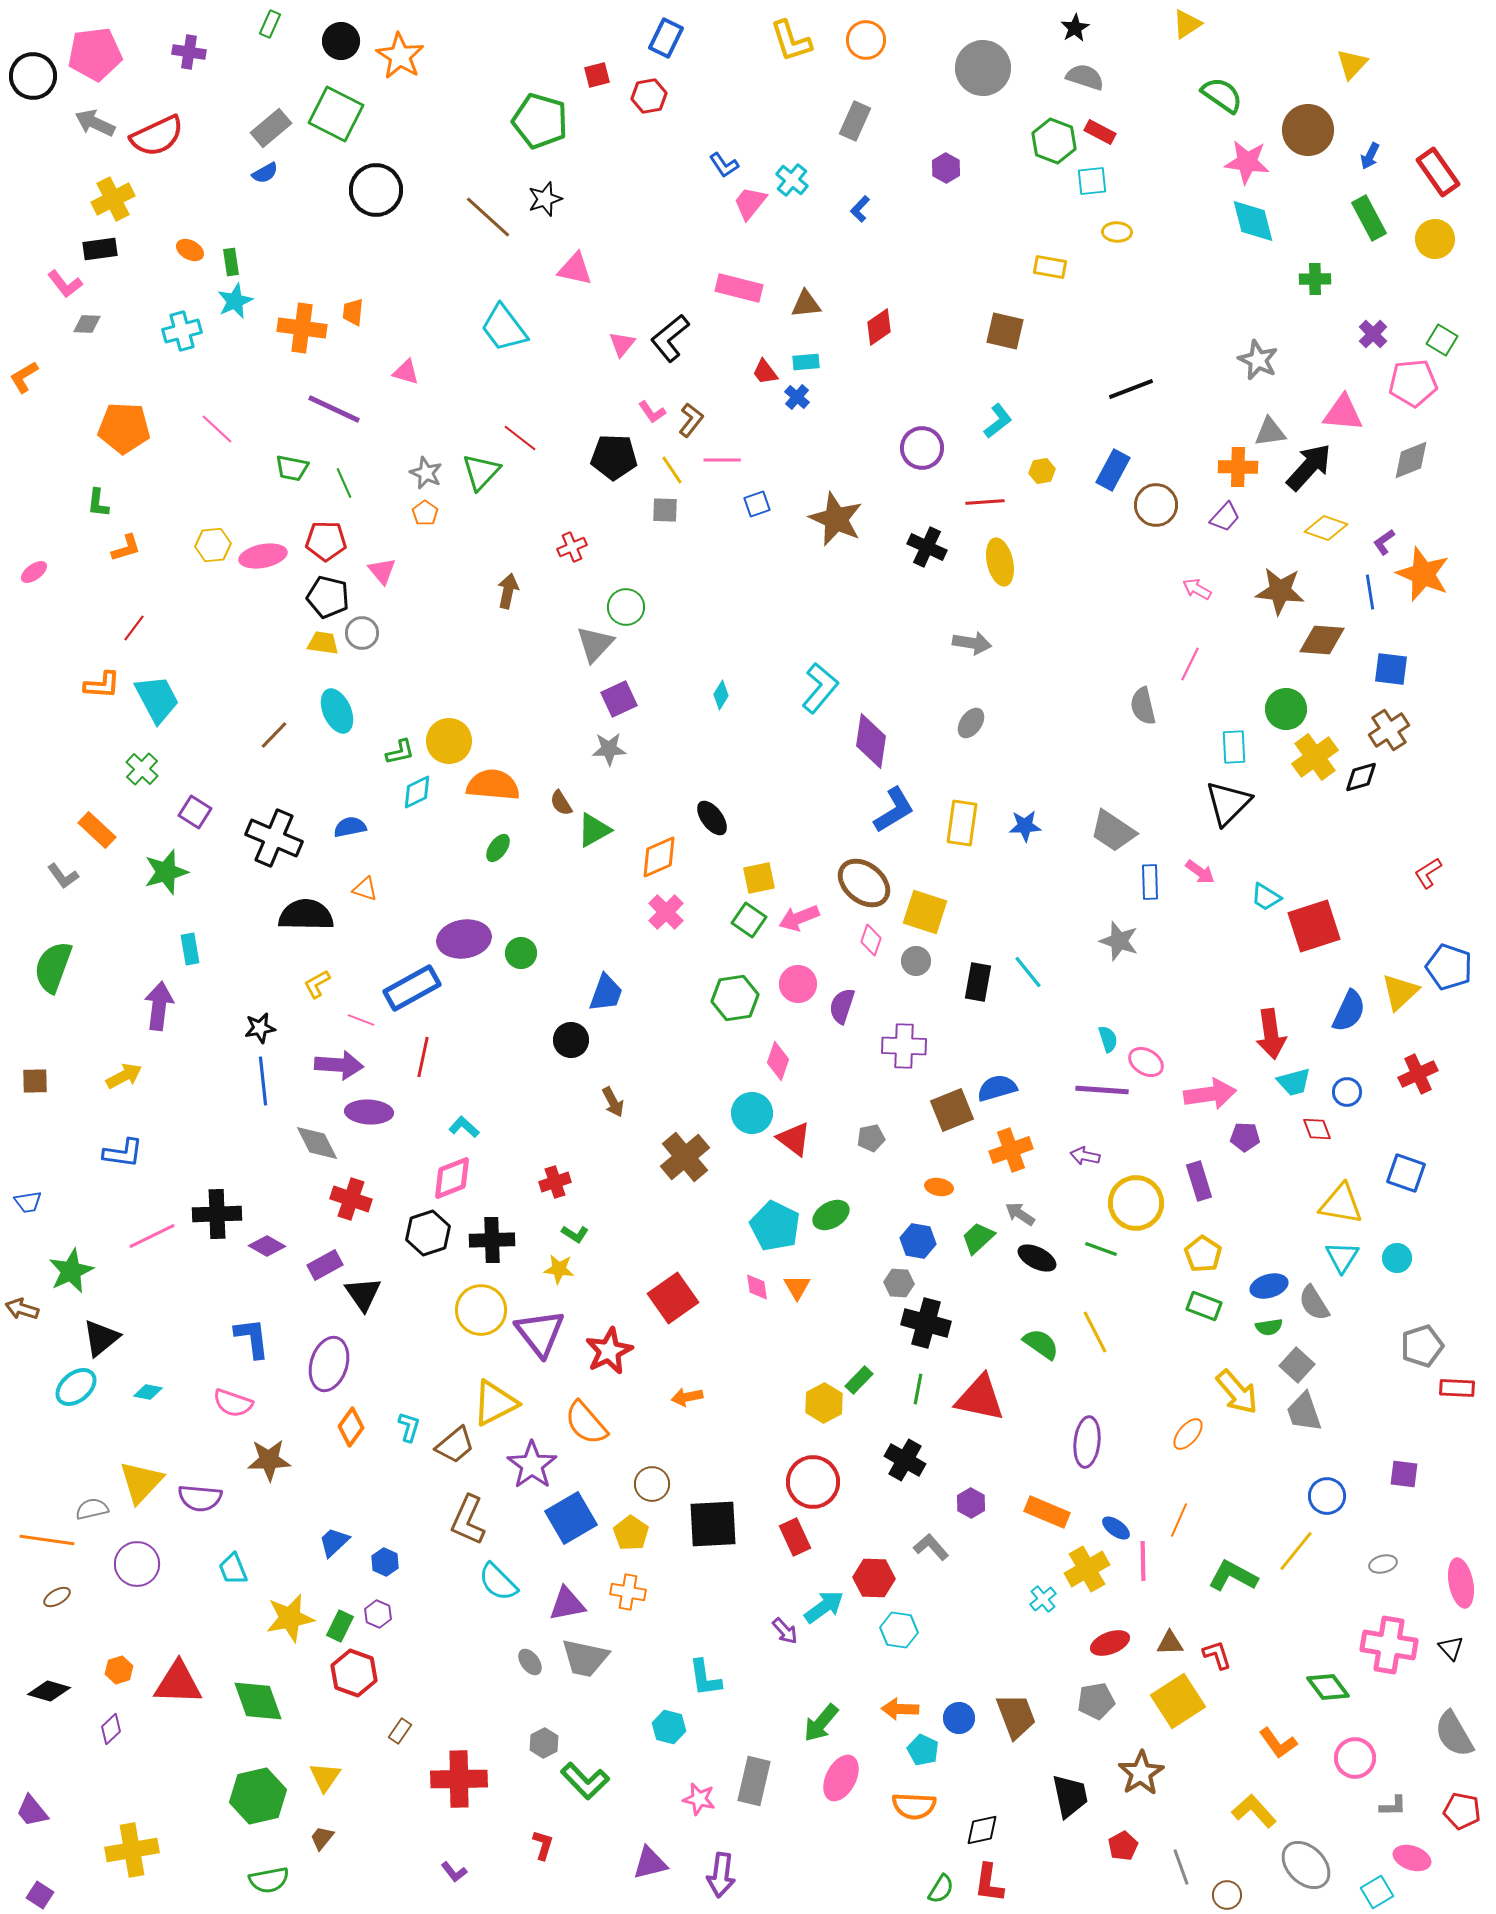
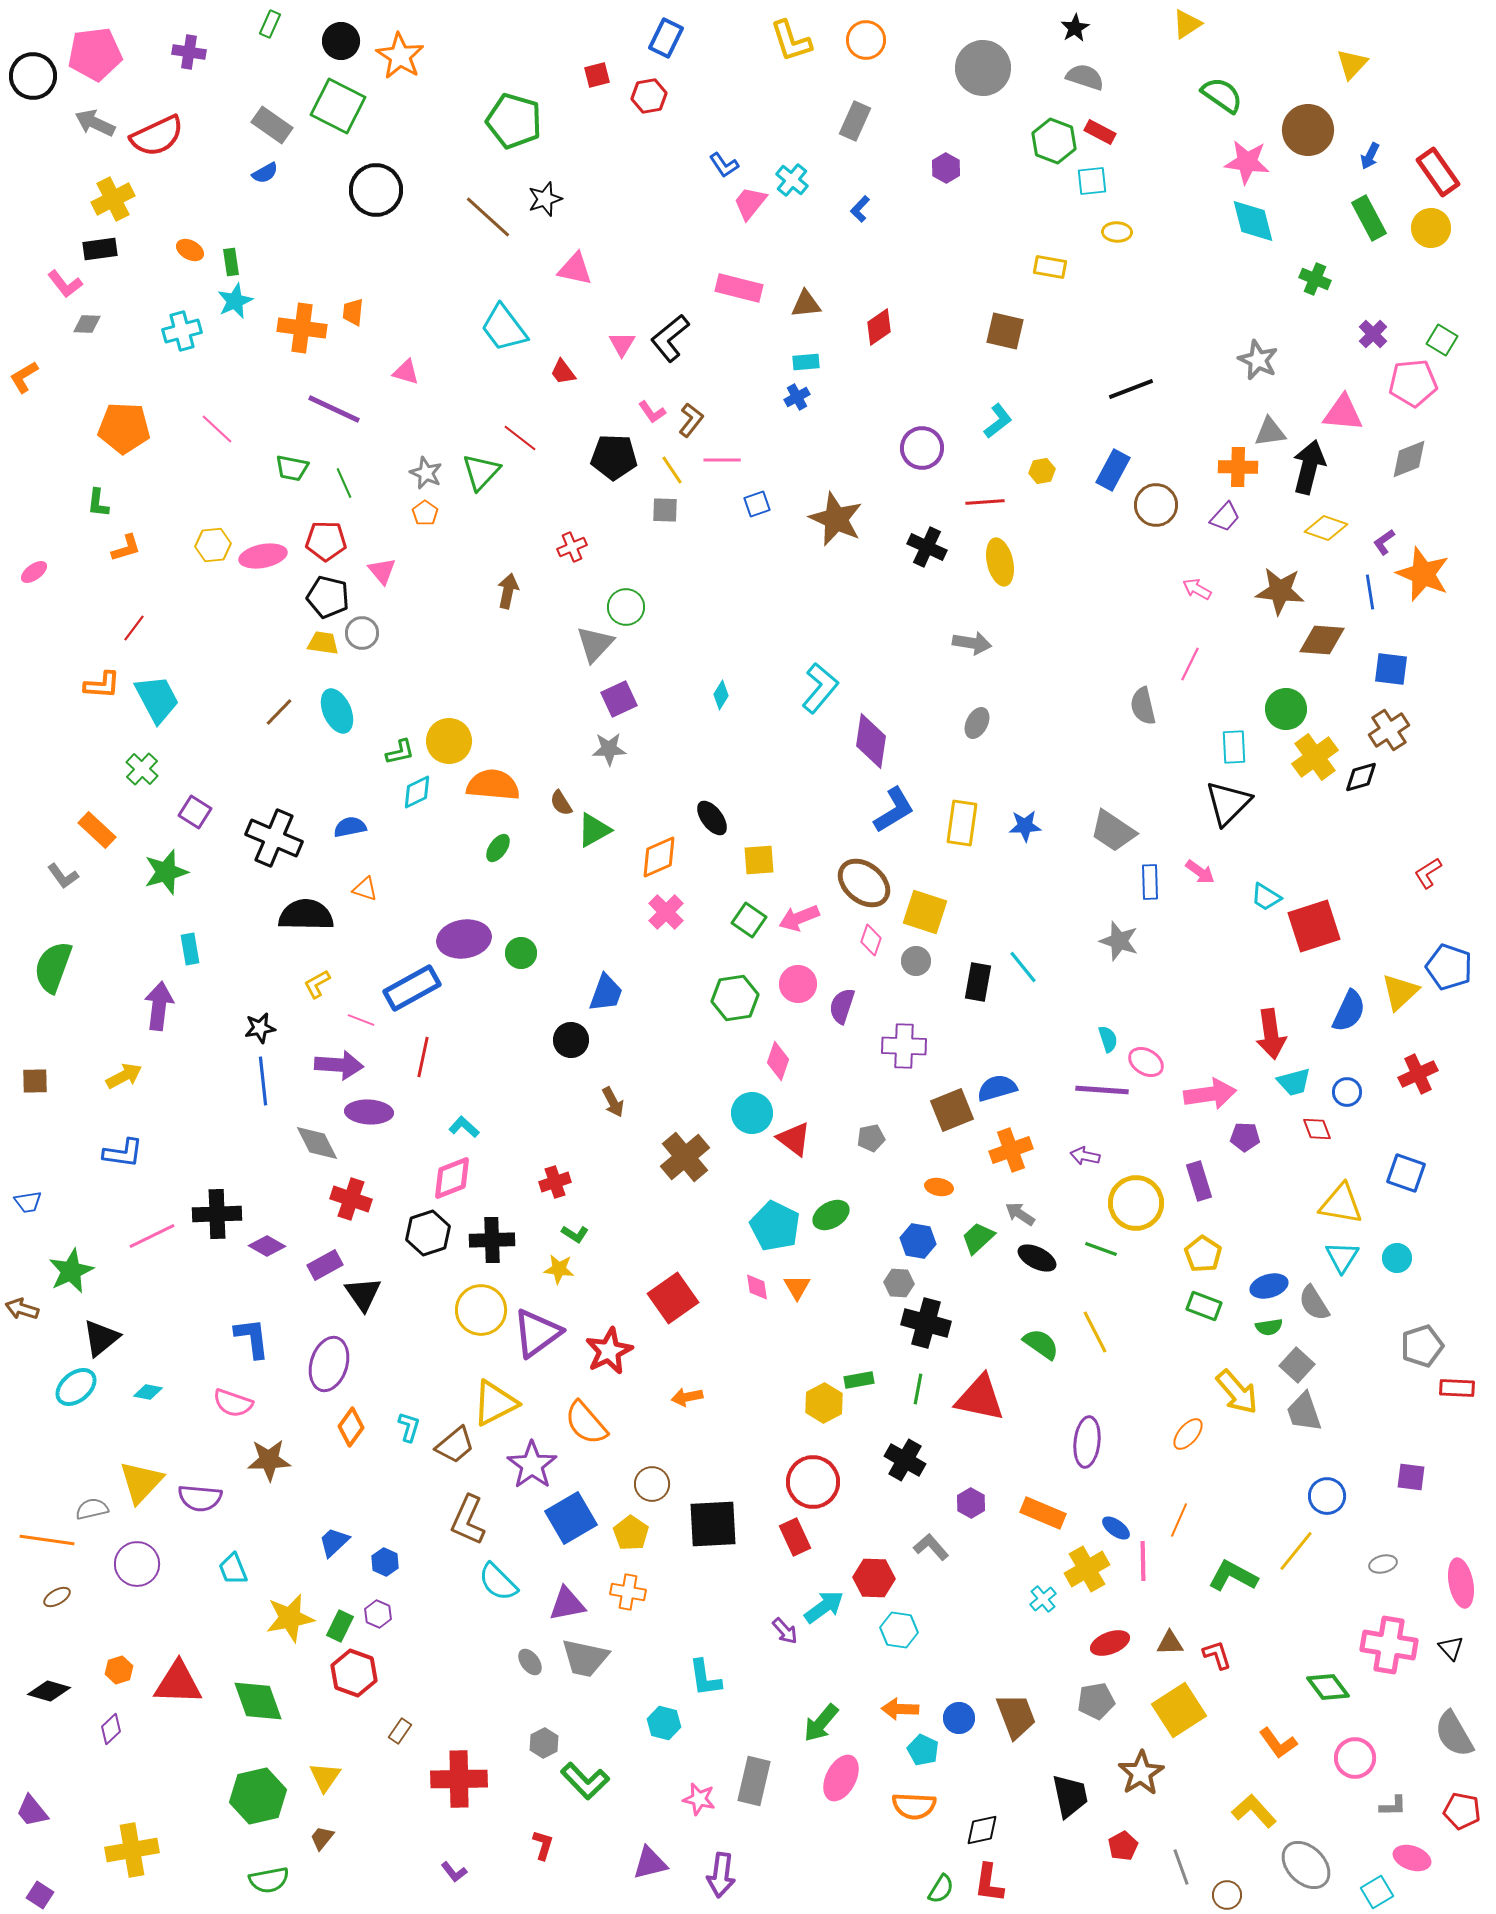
green square at (336, 114): moved 2 px right, 8 px up
green pentagon at (540, 121): moved 26 px left
gray rectangle at (271, 128): moved 1 px right, 3 px up; rotated 75 degrees clockwise
yellow circle at (1435, 239): moved 4 px left, 11 px up
green cross at (1315, 279): rotated 24 degrees clockwise
pink triangle at (622, 344): rotated 8 degrees counterclockwise
red trapezoid at (765, 372): moved 202 px left
blue cross at (797, 397): rotated 20 degrees clockwise
gray diamond at (1411, 460): moved 2 px left, 1 px up
black arrow at (1309, 467): rotated 28 degrees counterclockwise
gray ellipse at (971, 723): moved 6 px right; rotated 8 degrees counterclockwise
brown line at (274, 735): moved 5 px right, 23 px up
yellow square at (759, 878): moved 18 px up; rotated 8 degrees clockwise
cyan line at (1028, 972): moved 5 px left, 5 px up
purple triangle at (540, 1333): moved 3 px left; rotated 32 degrees clockwise
green rectangle at (859, 1380): rotated 36 degrees clockwise
purple square at (1404, 1474): moved 7 px right, 3 px down
orange rectangle at (1047, 1512): moved 4 px left, 1 px down
yellow square at (1178, 1701): moved 1 px right, 9 px down
cyan hexagon at (669, 1727): moved 5 px left, 4 px up
